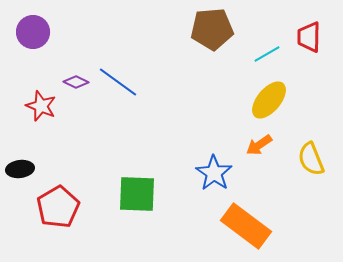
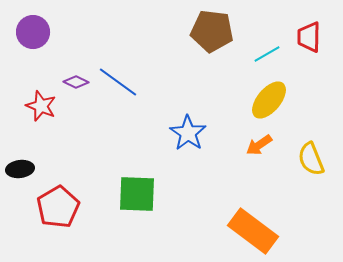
brown pentagon: moved 2 px down; rotated 12 degrees clockwise
blue star: moved 26 px left, 40 px up
orange rectangle: moved 7 px right, 5 px down
